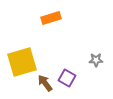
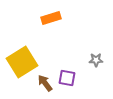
yellow square: rotated 16 degrees counterclockwise
purple square: rotated 18 degrees counterclockwise
